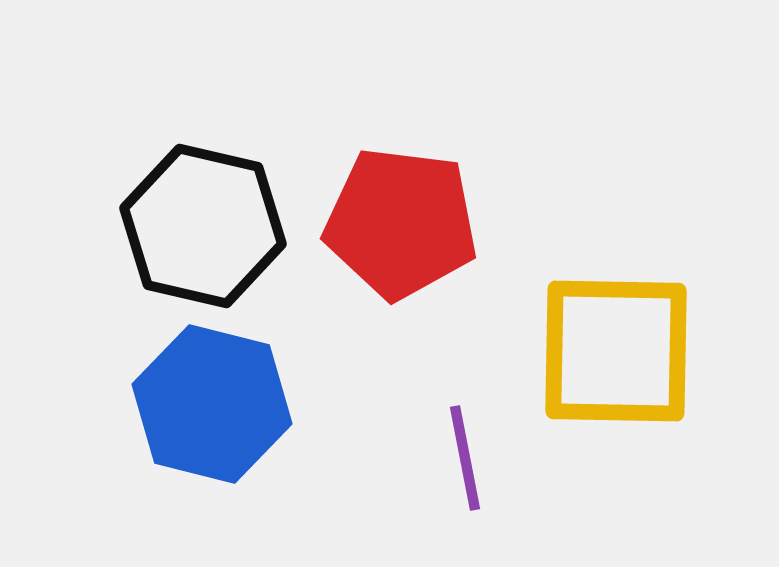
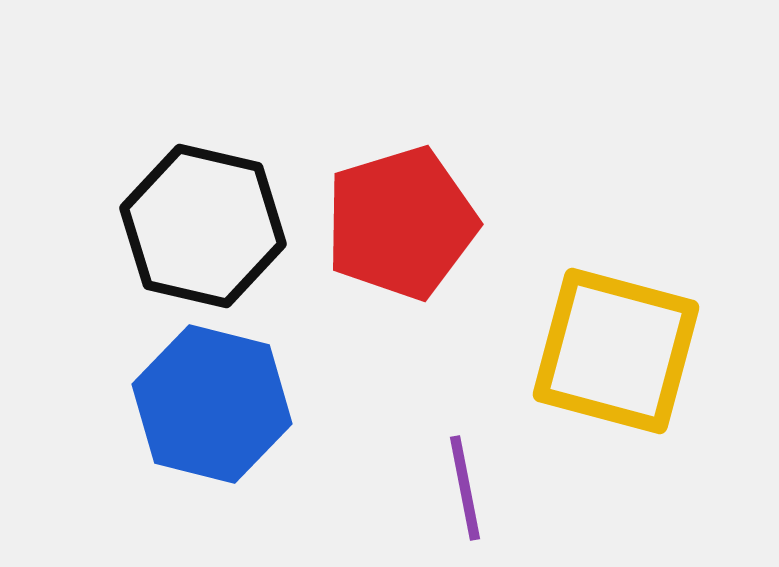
red pentagon: rotated 24 degrees counterclockwise
yellow square: rotated 14 degrees clockwise
purple line: moved 30 px down
